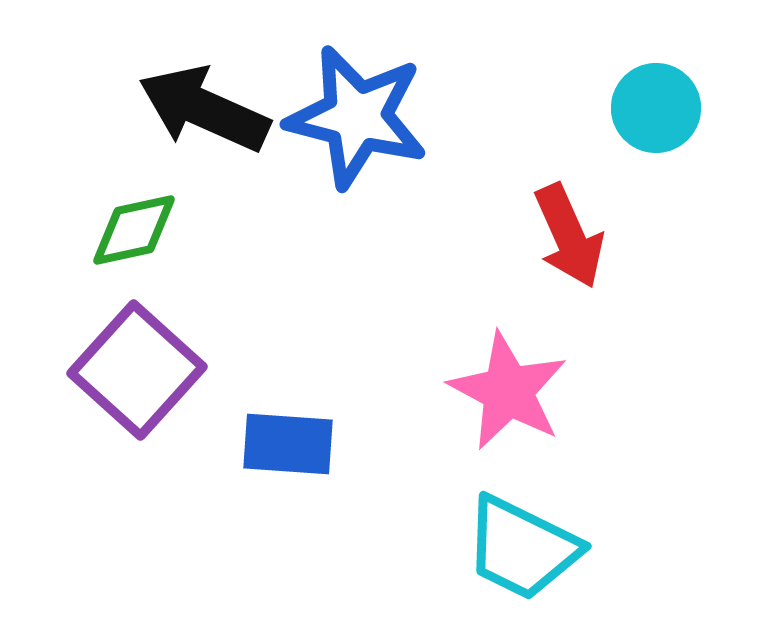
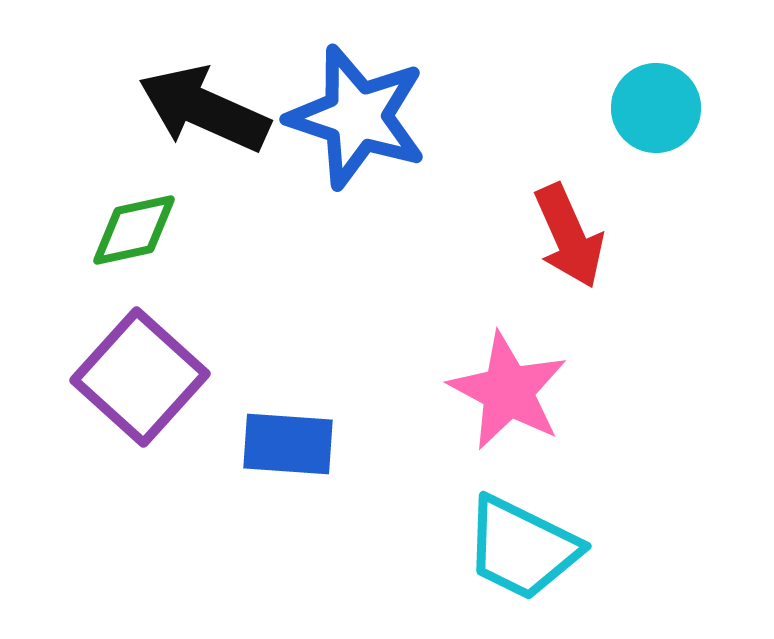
blue star: rotated 4 degrees clockwise
purple square: moved 3 px right, 7 px down
